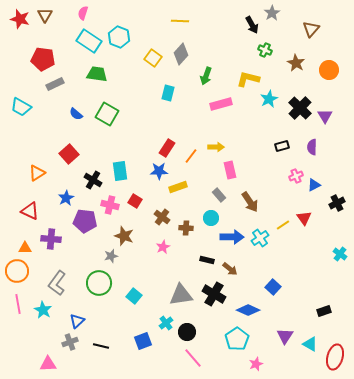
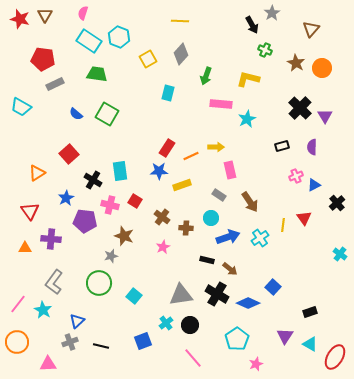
yellow square at (153, 58): moved 5 px left, 1 px down; rotated 24 degrees clockwise
orange circle at (329, 70): moved 7 px left, 2 px up
cyan star at (269, 99): moved 22 px left, 20 px down
pink rectangle at (221, 104): rotated 20 degrees clockwise
orange line at (191, 156): rotated 28 degrees clockwise
yellow rectangle at (178, 187): moved 4 px right, 2 px up
gray rectangle at (219, 195): rotated 16 degrees counterclockwise
black cross at (337, 203): rotated 14 degrees counterclockwise
red triangle at (30, 211): rotated 30 degrees clockwise
yellow line at (283, 225): rotated 48 degrees counterclockwise
blue arrow at (232, 237): moved 4 px left; rotated 20 degrees counterclockwise
orange circle at (17, 271): moved 71 px down
gray L-shape at (57, 283): moved 3 px left, 1 px up
black cross at (214, 294): moved 3 px right
pink line at (18, 304): rotated 48 degrees clockwise
blue diamond at (248, 310): moved 7 px up
black rectangle at (324, 311): moved 14 px left, 1 px down
black circle at (187, 332): moved 3 px right, 7 px up
red ellipse at (335, 357): rotated 15 degrees clockwise
